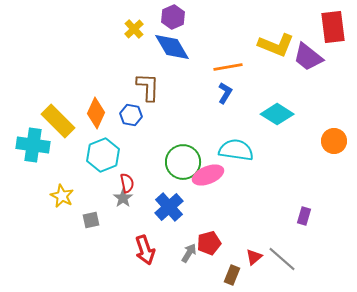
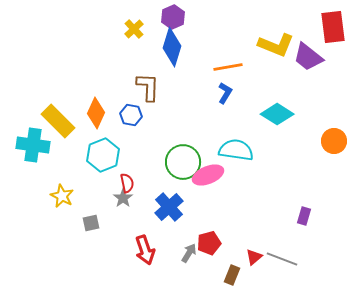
blue diamond: rotated 48 degrees clockwise
gray square: moved 3 px down
gray line: rotated 20 degrees counterclockwise
